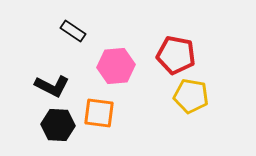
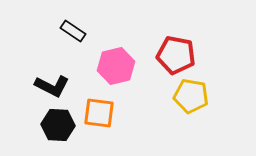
pink hexagon: rotated 9 degrees counterclockwise
